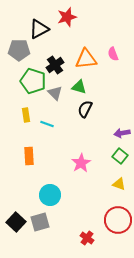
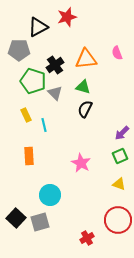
black triangle: moved 1 px left, 2 px up
pink semicircle: moved 4 px right, 1 px up
green triangle: moved 4 px right
yellow rectangle: rotated 16 degrees counterclockwise
cyan line: moved 3 px left, 1 px down; rotated 56 degrees clockwise
purple arrow: rotated 35 degrees counterclockwise
green square: rotated 28 degrees clockwise
pink star: rotated 12 degrees counterclockwise
black square: moved 4 px up
red cross: rotated 24 degrees clockwise
